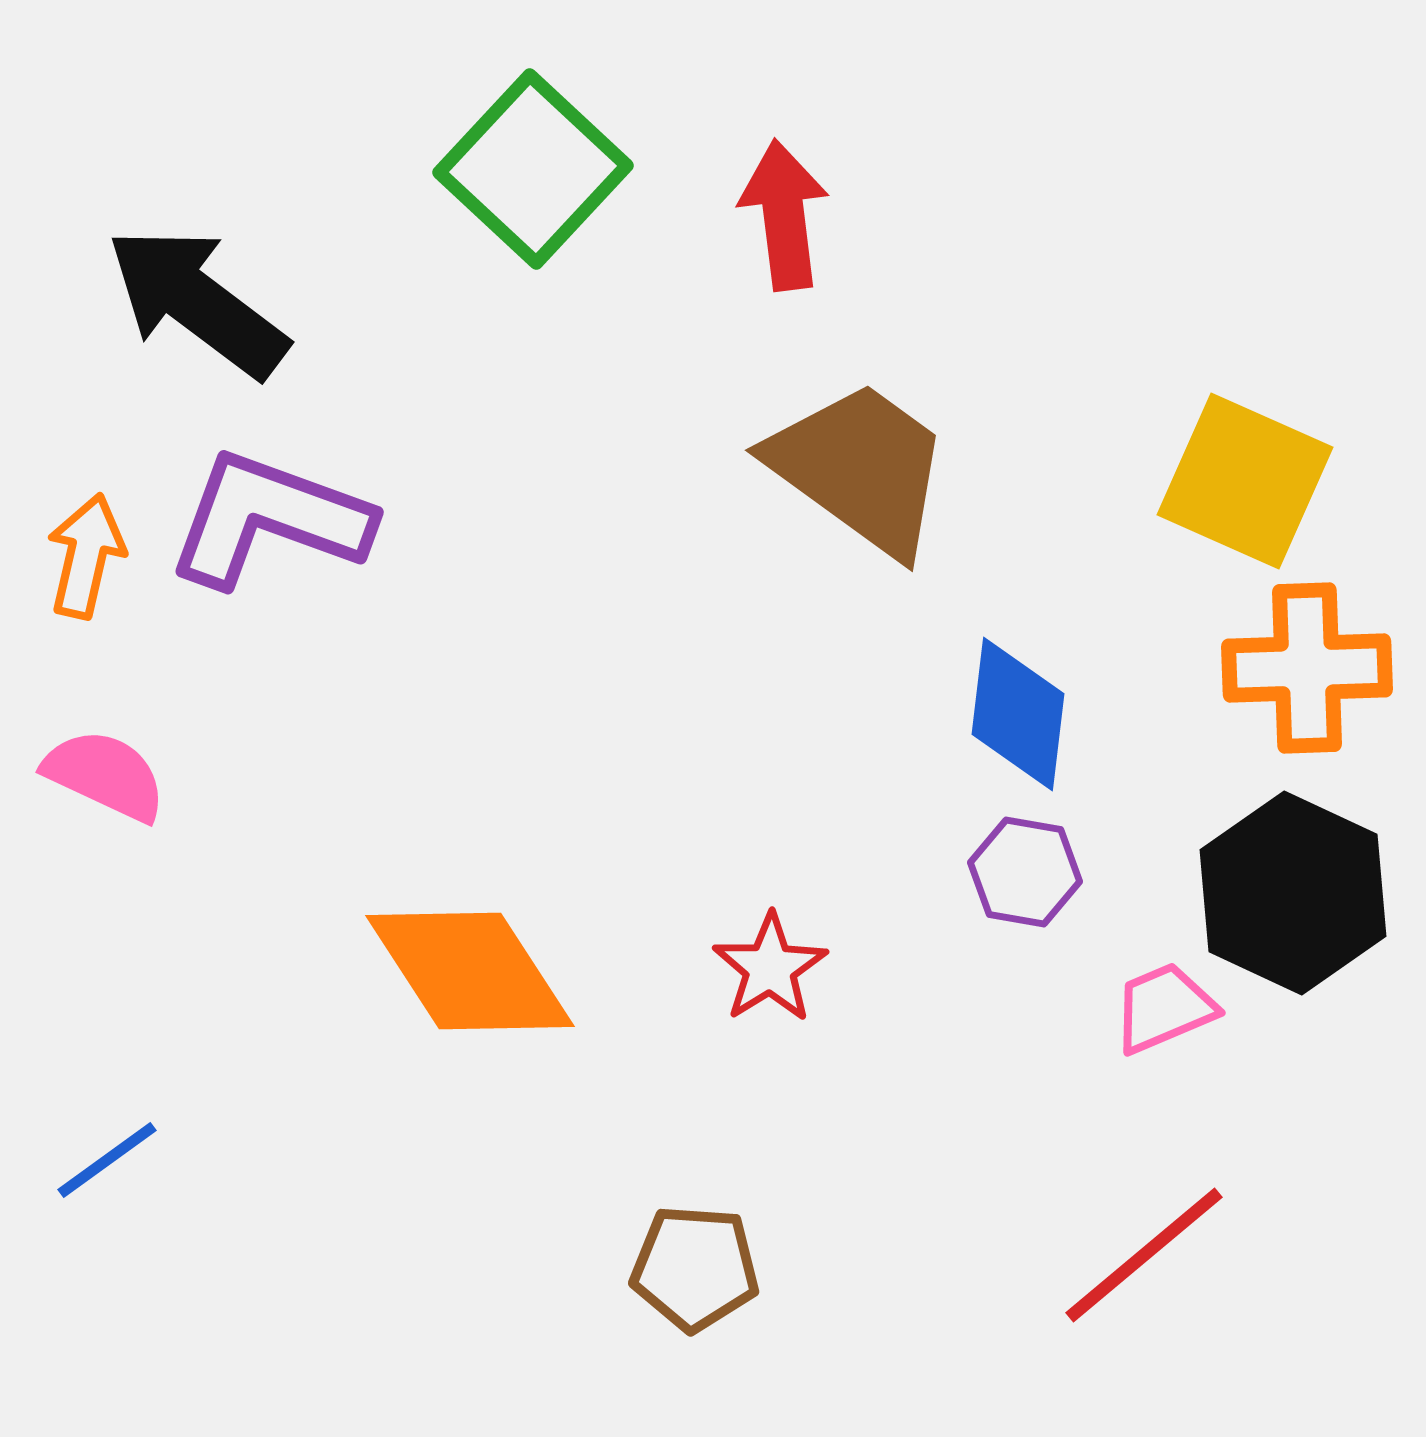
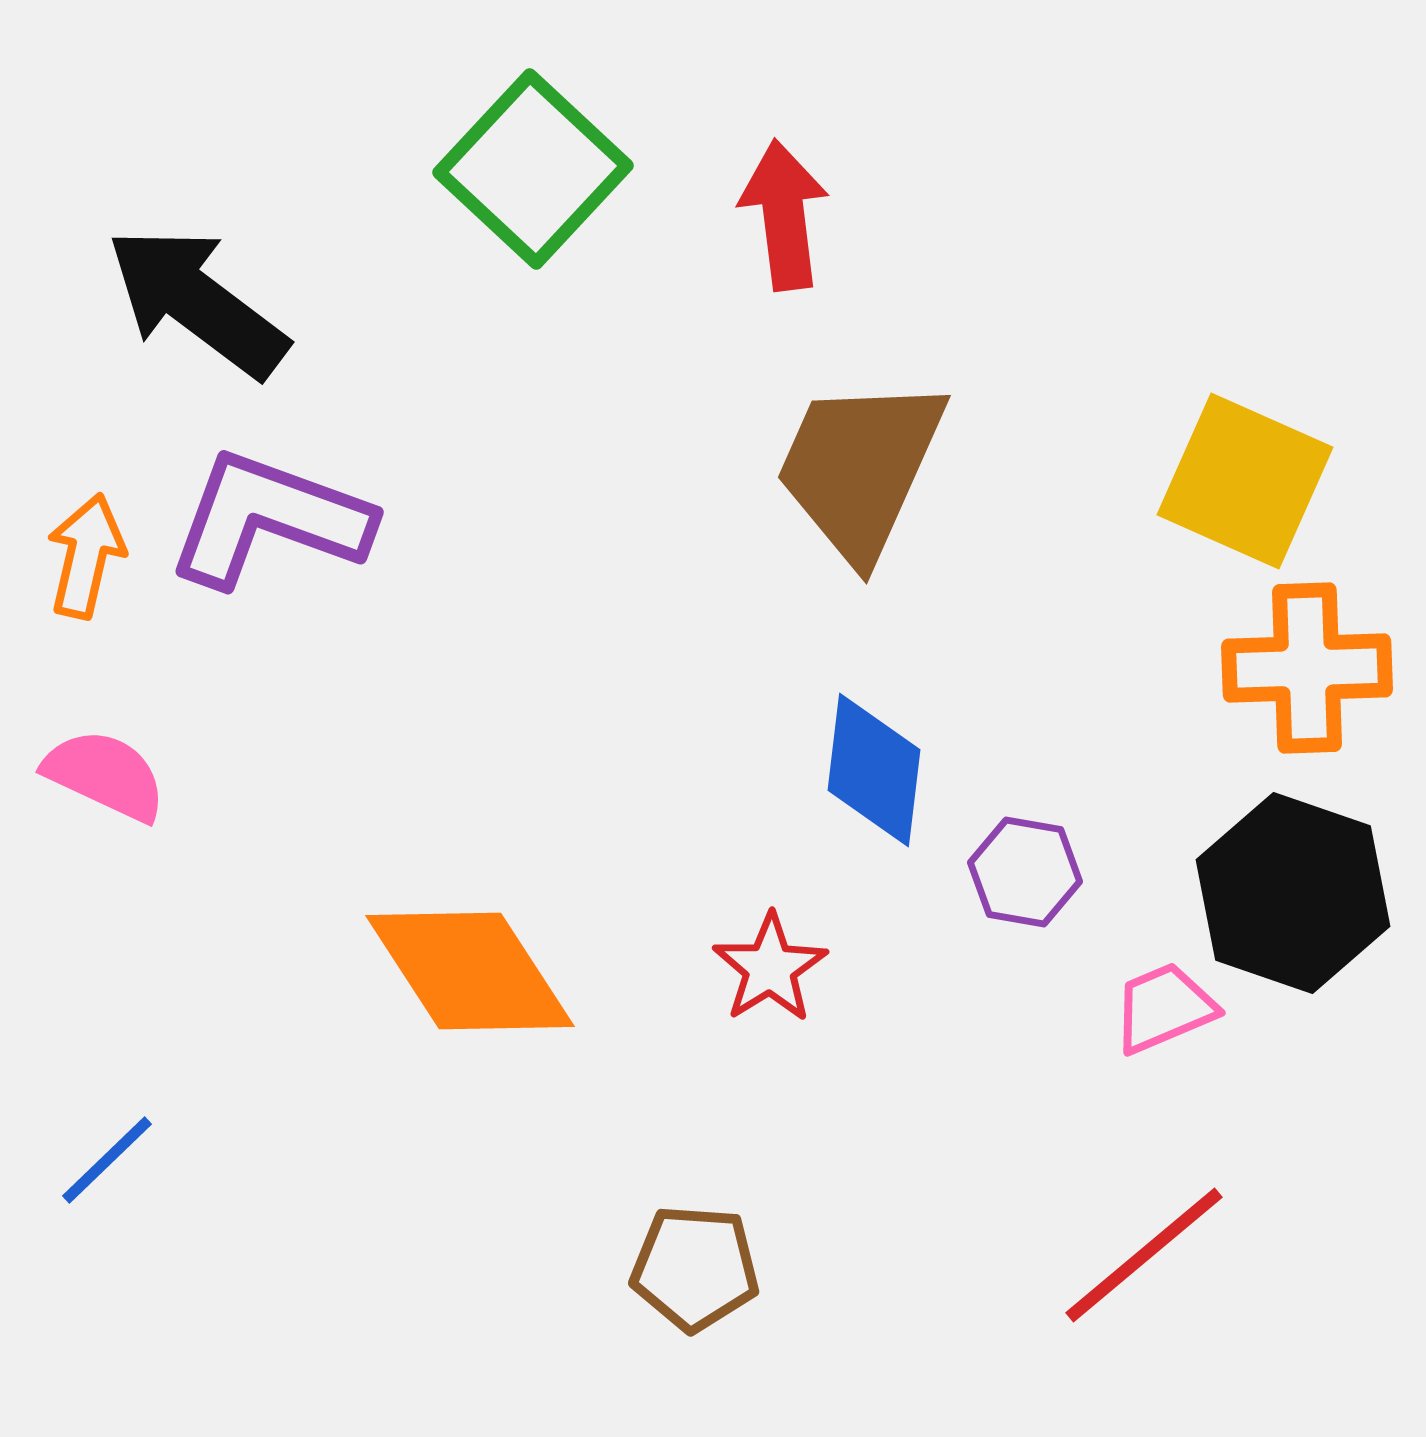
brown trapezoid: rotated 102 degrees counterclockwise
blue diamond: moved 144 px left, 56 px down
black hexagon: rotated 6 degrees counterclockwise
blue line: rotated 8 degrees counterclockwise
